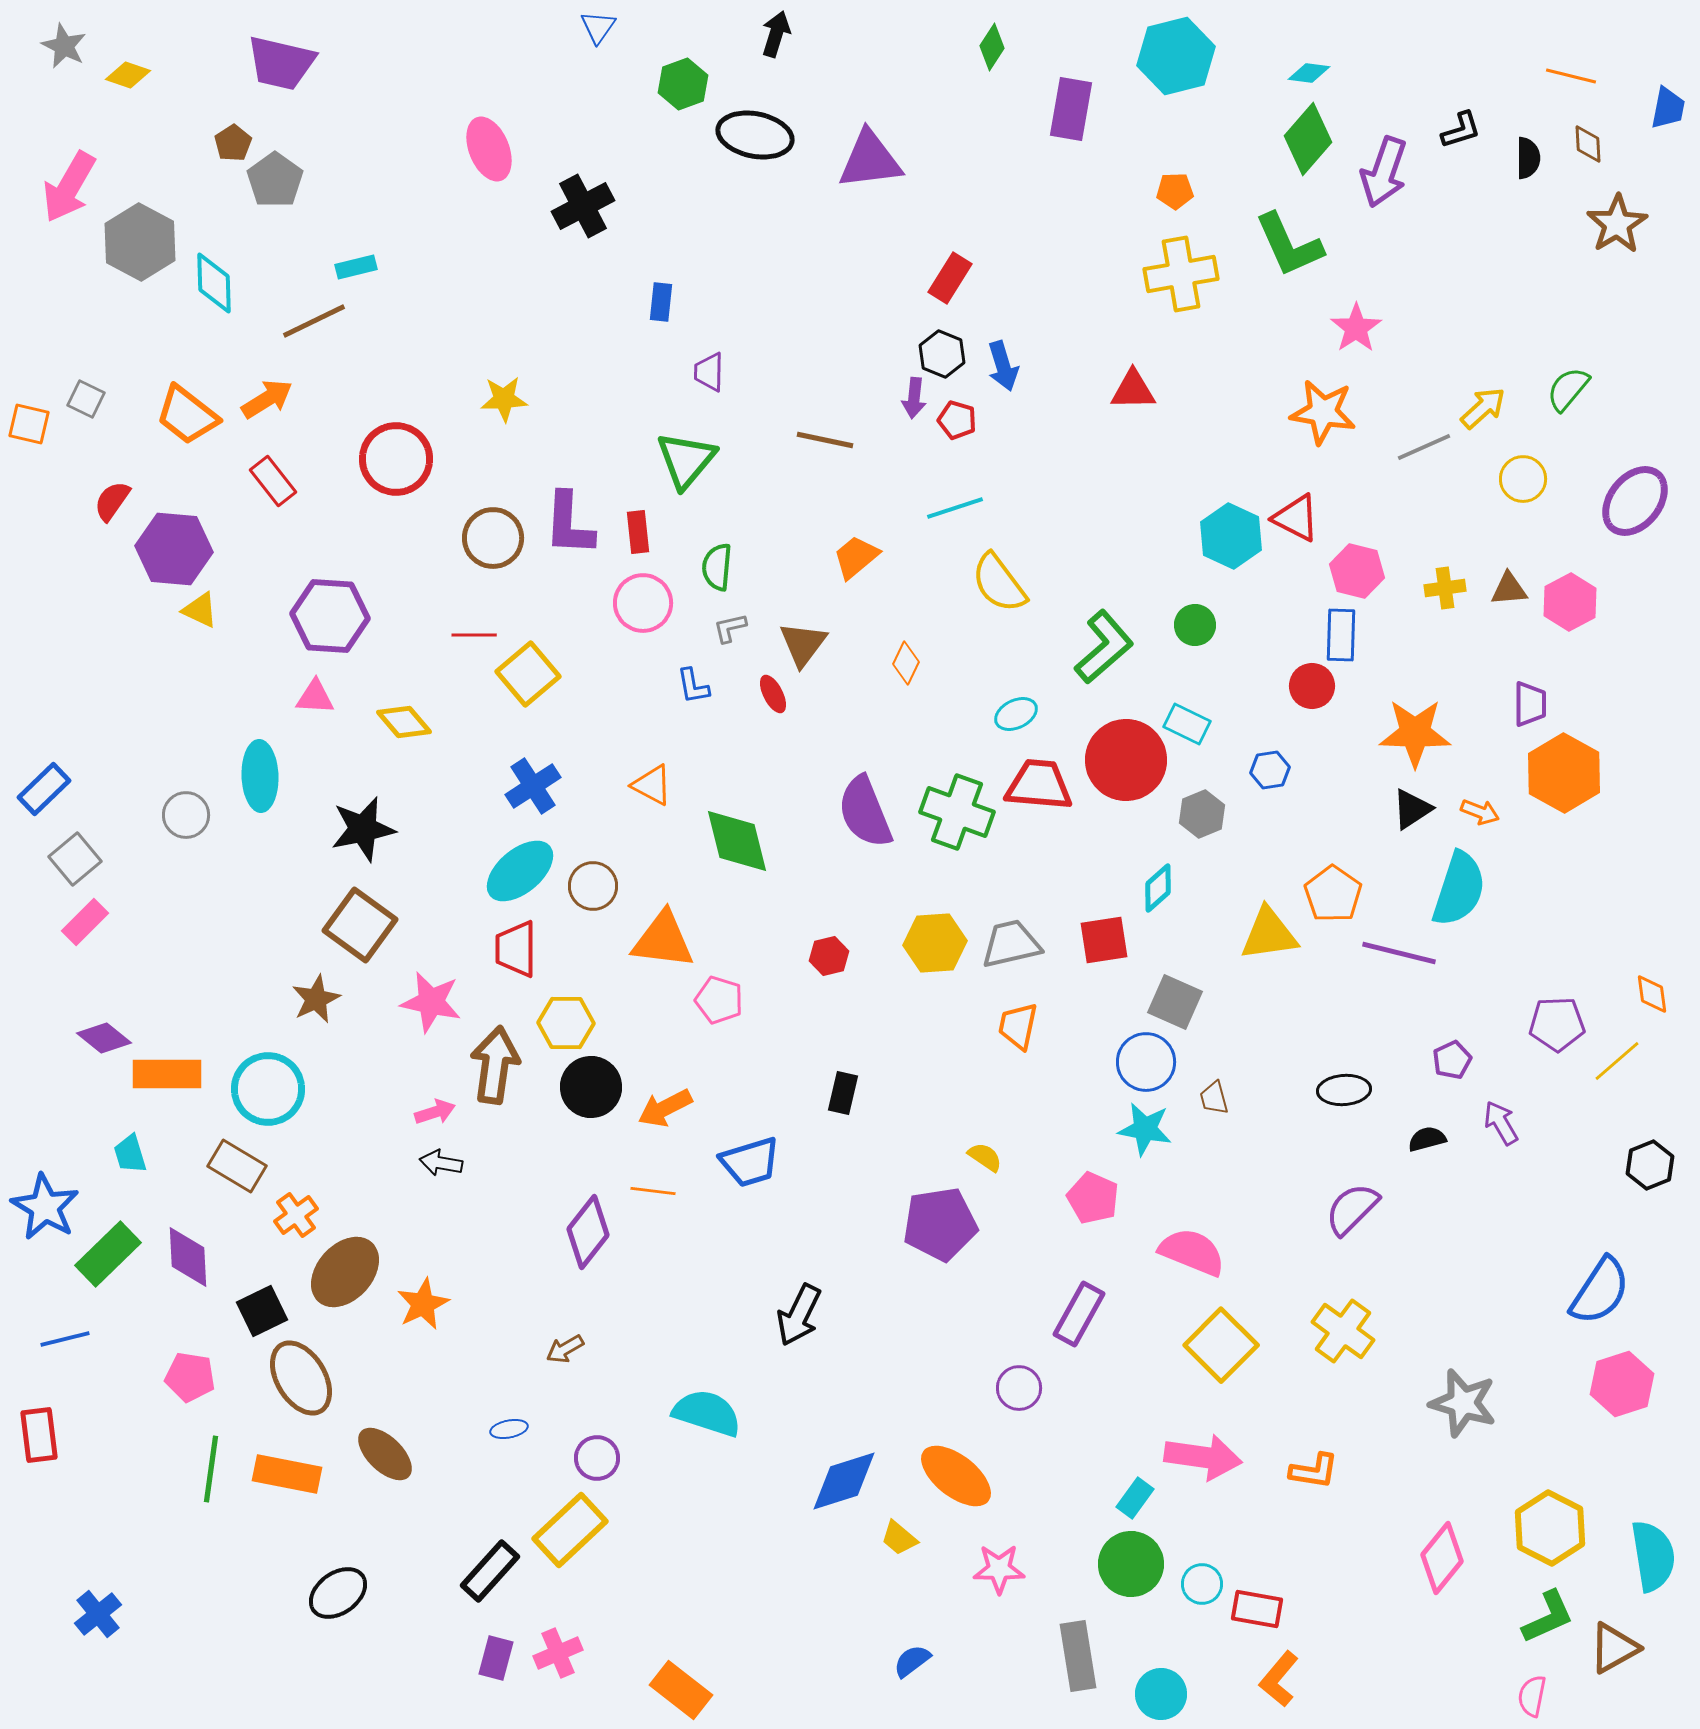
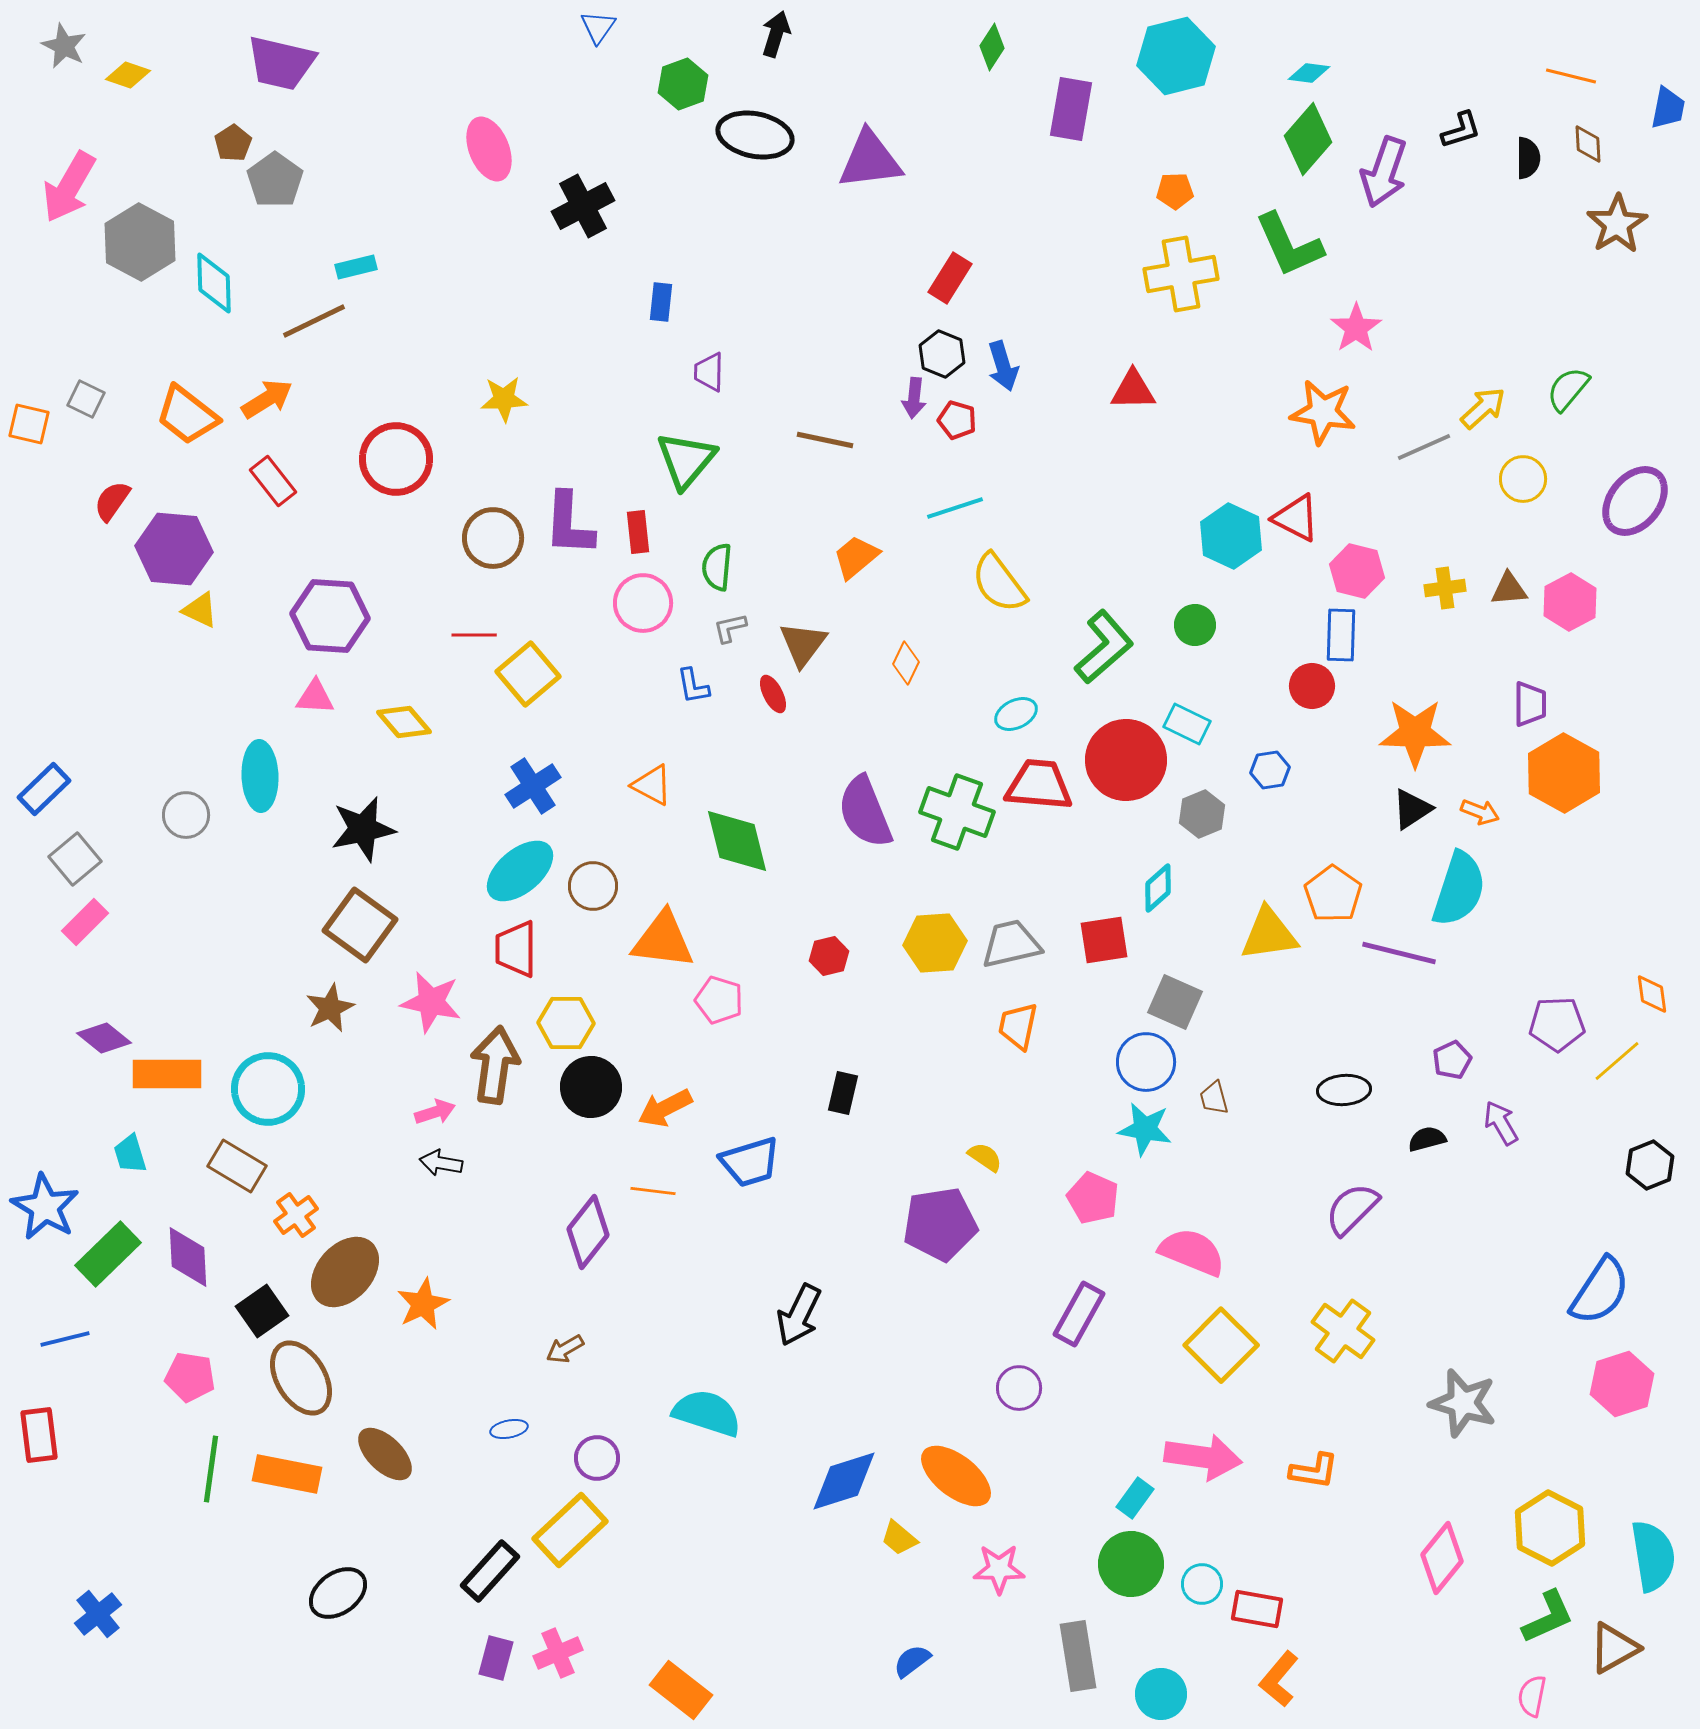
brown star at (316, 999): moved 14 px right, 9 px down
black square at (262, 1311): rotated 9 degrees counterclockwise
